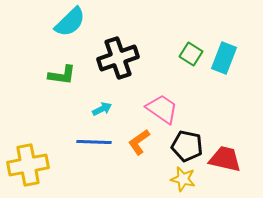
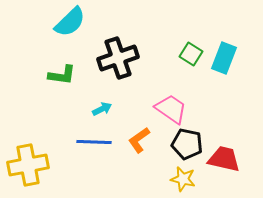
pink trapezoid: moved 9 px right
orange L-shape: moved 2 px up
black pentagon: moved 2 px up
red trapezoid: moved 1 px left
